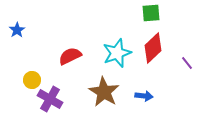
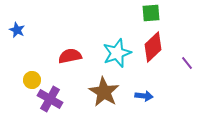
blue star: rotated 14 degrees counterclockwise
red diamond: moved 1 px up
red semicircle: rotated 15 degrees clockwise
